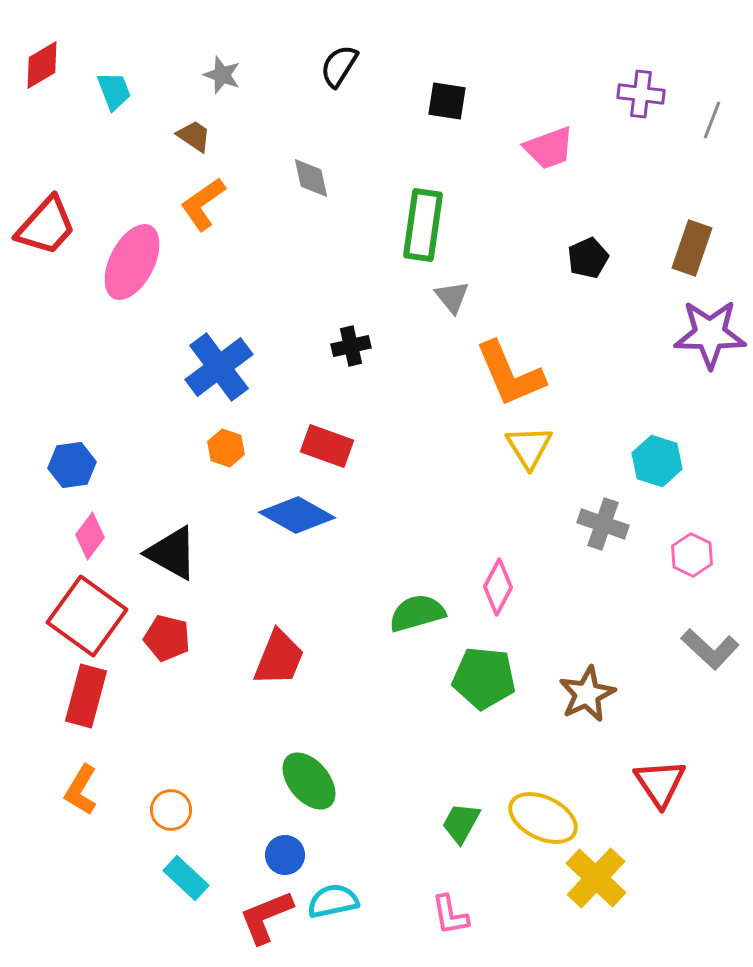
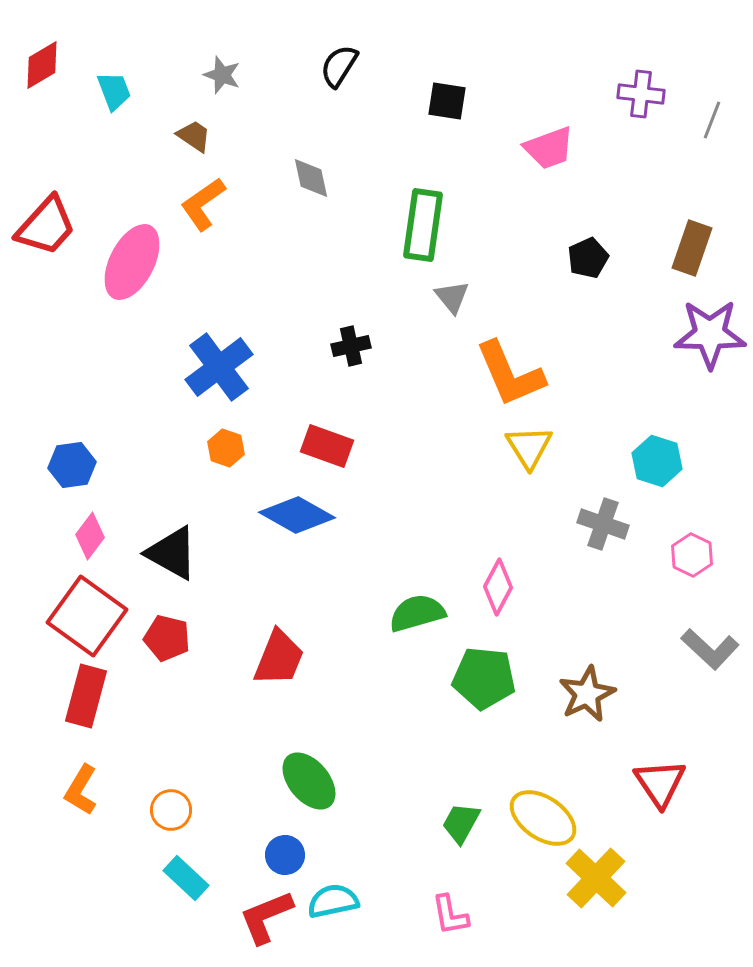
yellow ellipse at (543, 818): rotated 8 degrees clockwise
